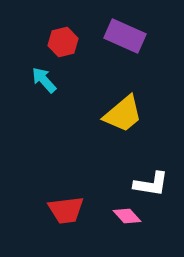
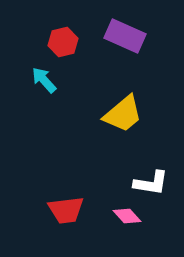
white L-shape: moved 1 px up
